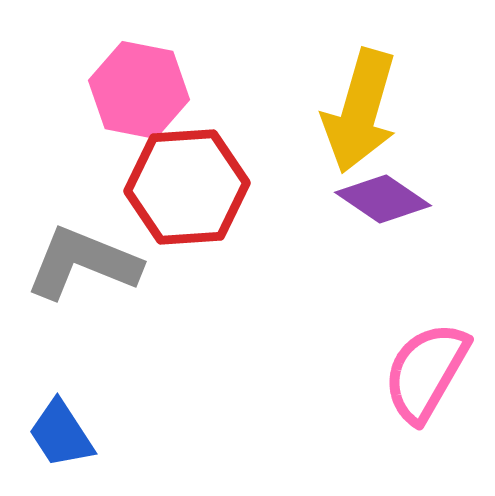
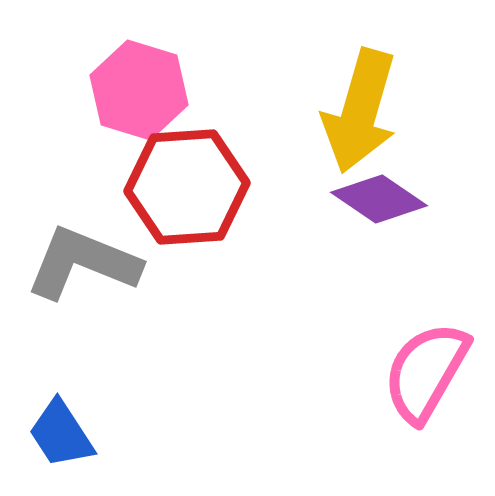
pink hexagon: rotated 6 degrees clockwise
purple diamond: moved 4 px left
